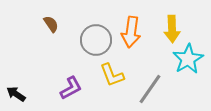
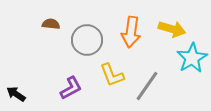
brown semicircle: rotated 48 degrees counterclockwise
yellow arrow: rotated 72 degrees counterclockwise
gray circle: moved 9 px left
cyan star: moved 4 px right, 1 px up
gray line: moved 3 px left, 3 px up
